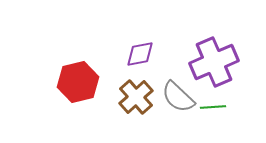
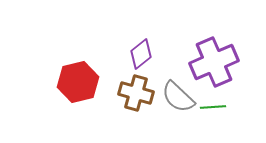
purple diamond: moved 1 px right; rotated 28 degrees counterclockwise
brown cross: moved 4 px up; rotated 32 degrees counterclockwise
